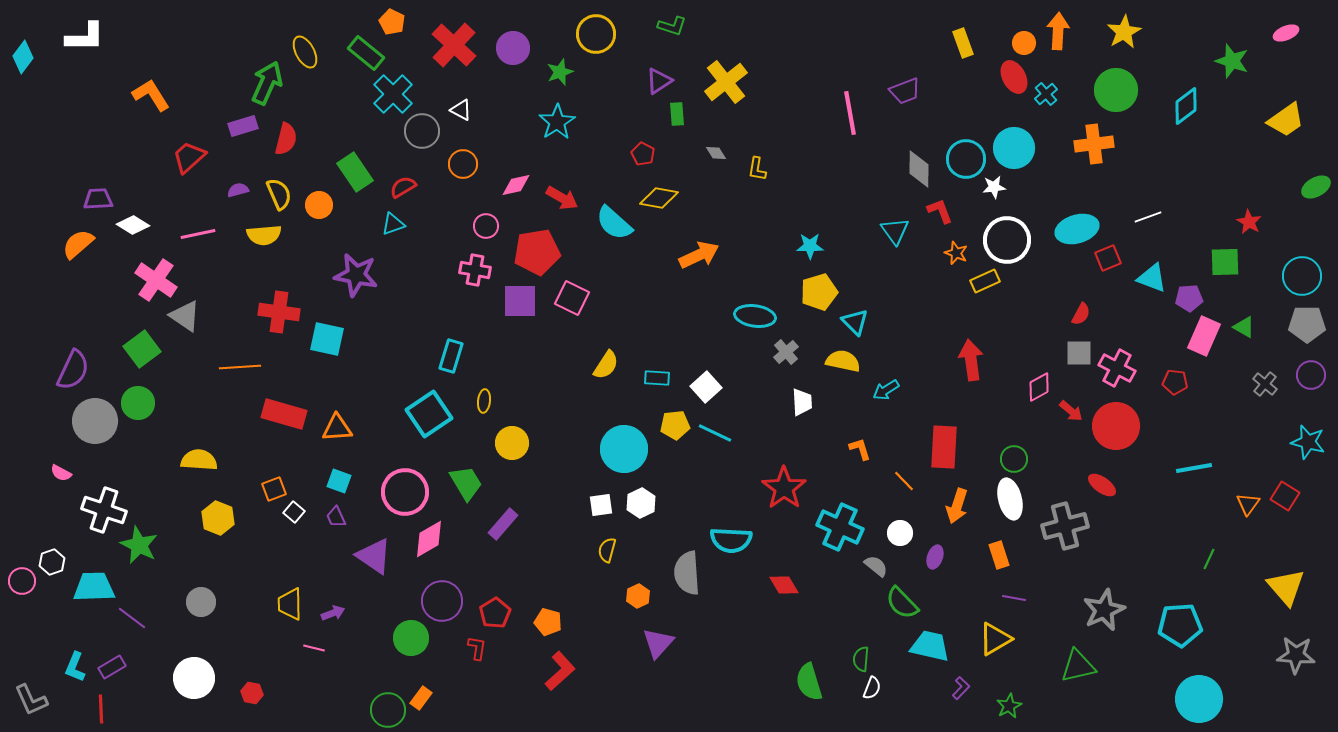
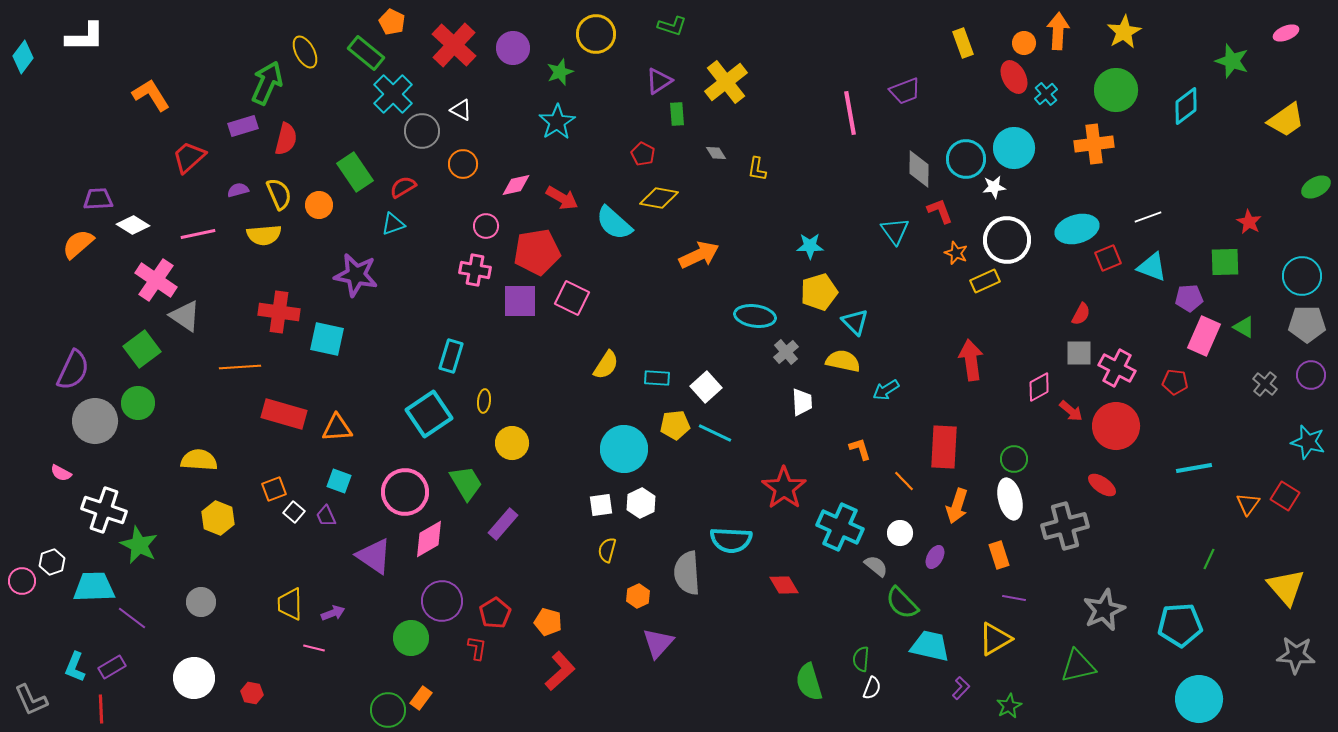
cyan triangle at (1152, 278): moved 11 px up
purple trapezoid at (336, 517): moved 10 px left, 1 px up
purple ellipse at (935, 557): rotated 10 degrees clockwise
